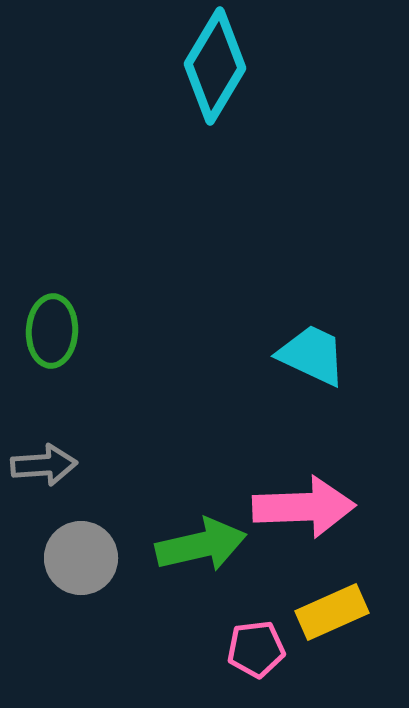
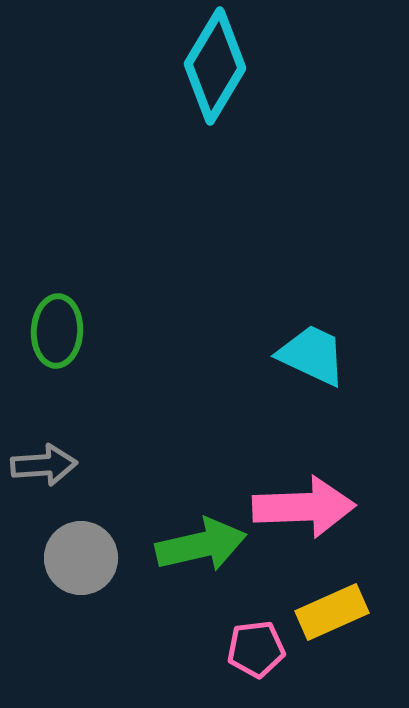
green ellipse: moved 5 px right
